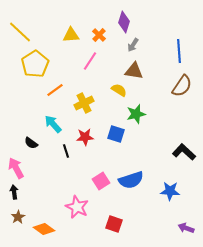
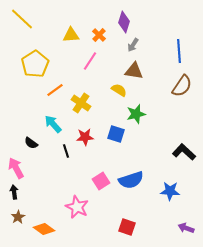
yellow line: moved 2 px right, 13 px up
yellow cross: moved 3 px left; rotated 30 degrees counterclockwise
red square: moved 13 px right, 3 px down
